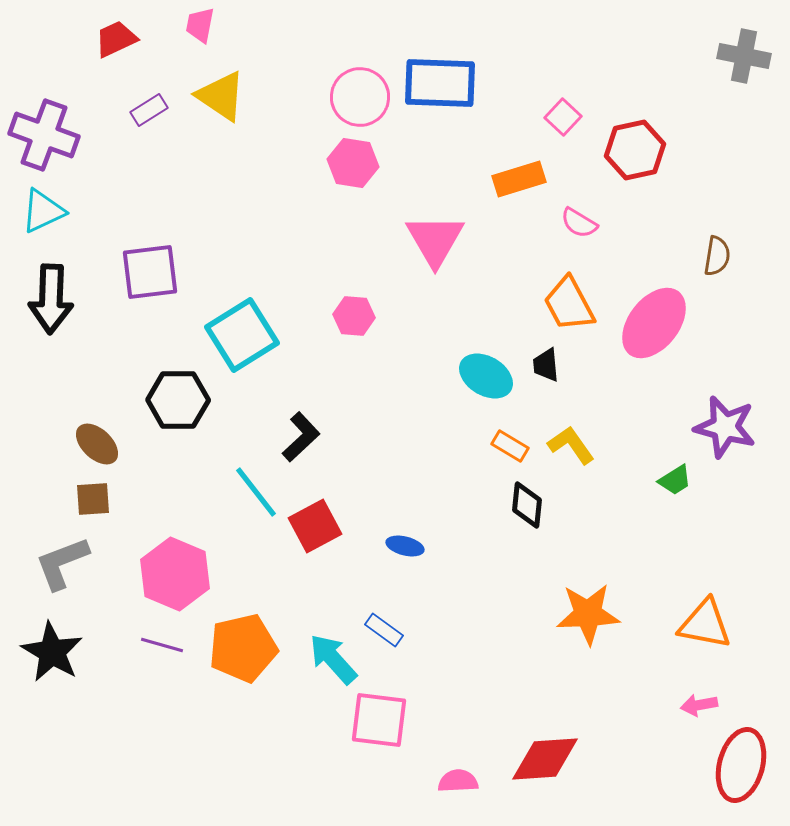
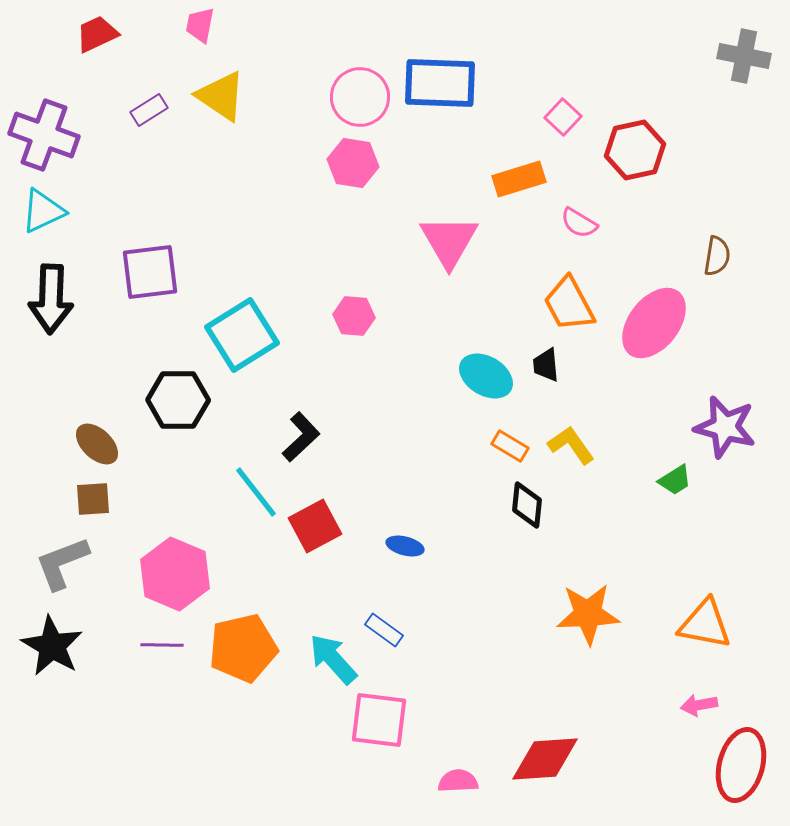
red trapezoid at (116, 39): moved 19 px left, 5 px up
pink triangle at (435, 240): moved 14 px right, 1 px down
purple line at (162, 645): rotated 15 degrees counterclockwise
black star at (52, 652): moved 6 px up
